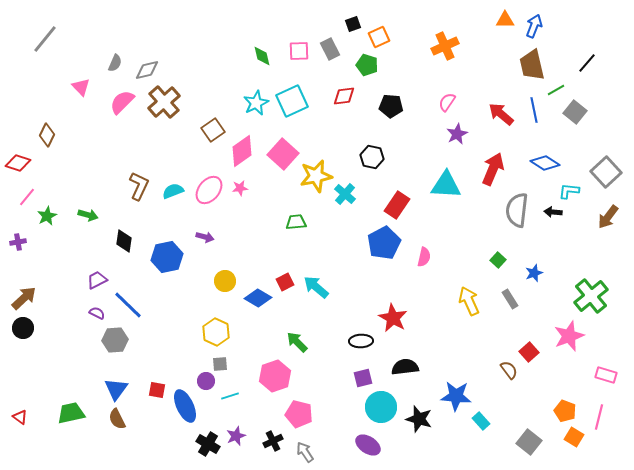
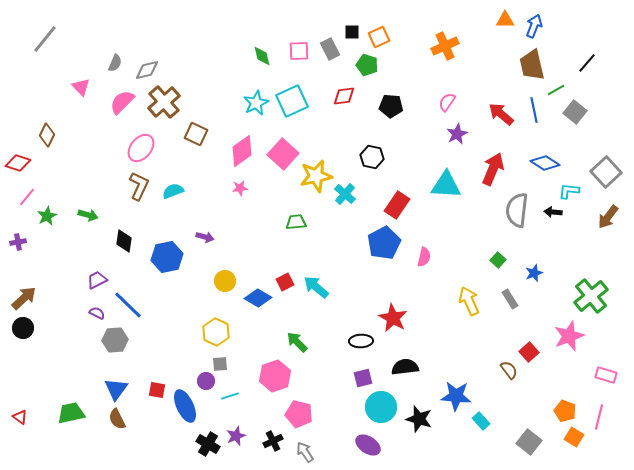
black square at (353, 24): moved 1 px left, 8 px down; rotated 21 degrees clockwise
brown square at (213, 130): moved 17 px left, 4 px down; rotated 30 degrees counterclockwise
pink ellipse at (209, 190): moved 68 px left, 42 px up
